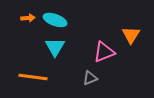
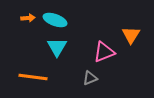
cyan triangle: moved 2 px right
